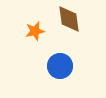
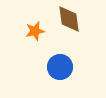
blue circle: moved 1 px down
